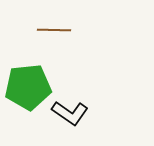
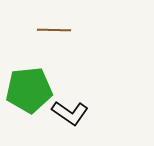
green pentagon: moved 1 px right, 3 px down
